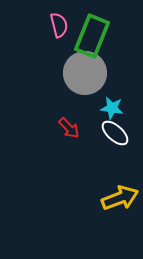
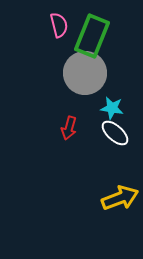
red arrow: rotated 60 degrees clockwise
